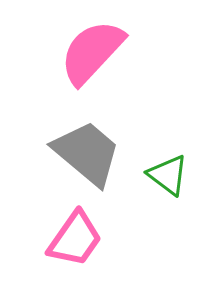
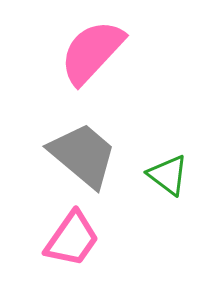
gray trapezoid: moved 4 px left, 2 px down
pink trapezoid: moved 3 px left
